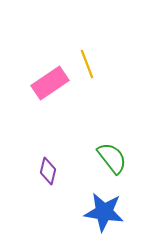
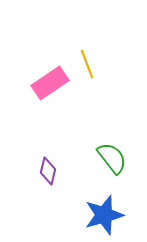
blue star: moved 3 px down; rotated 24 degrees counterclockwise
